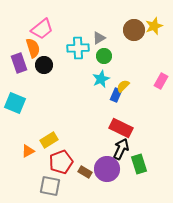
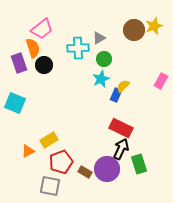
green circle: moved 3 px down
